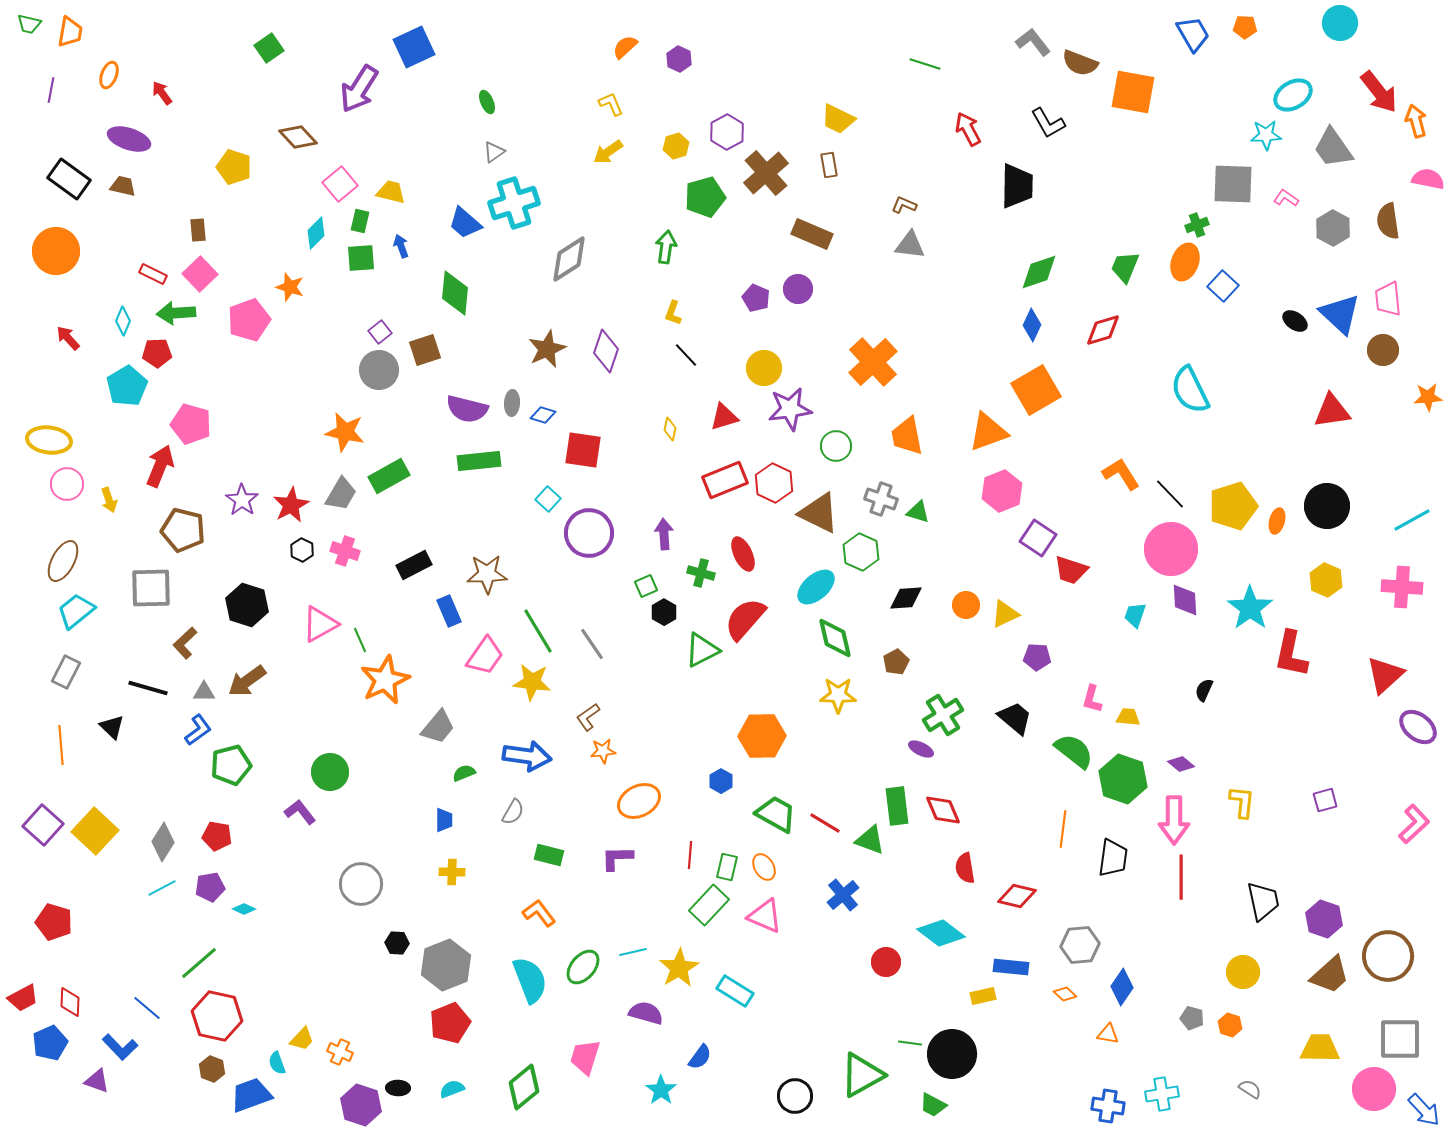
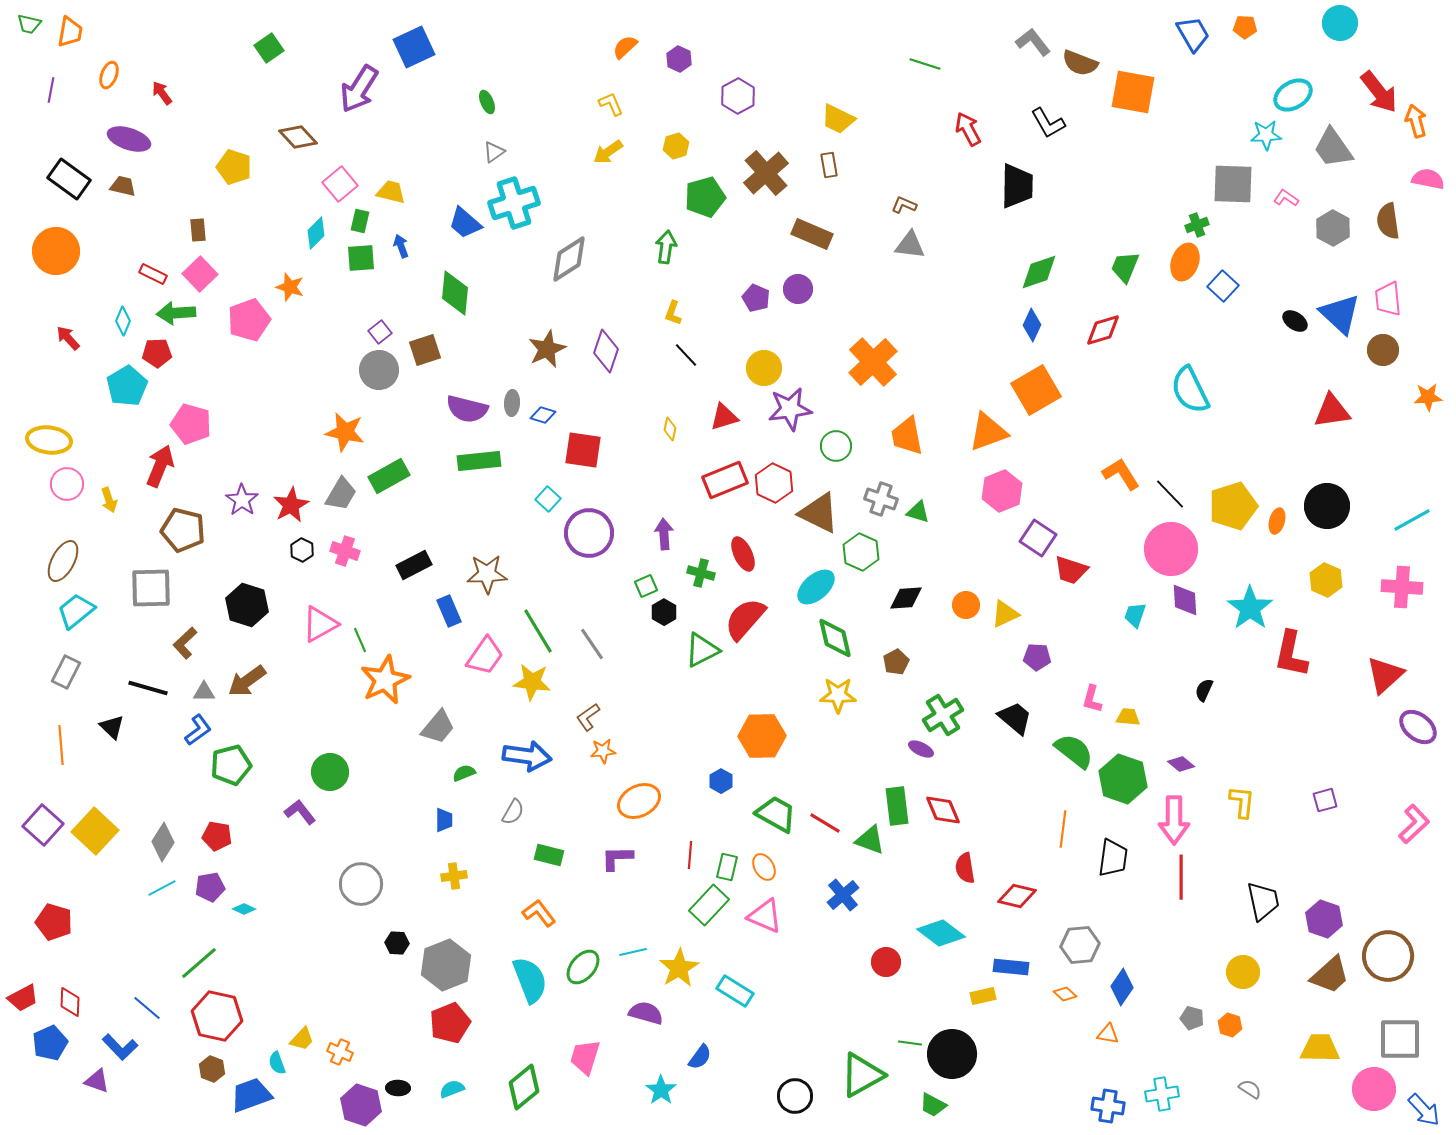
purple hexagon at (727, 132): moved 11 px right, 36 px up
yellow cross at (452, 872): moved 2 px right, 4 px down; rotated 10 degrees counterclockwise
